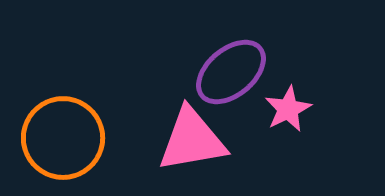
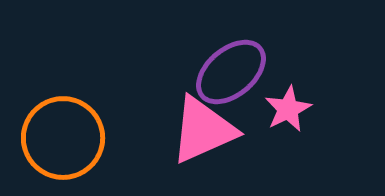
pink triangle: moved 11 px right, 10 px up; rotated 14 degrees counterclockwise
